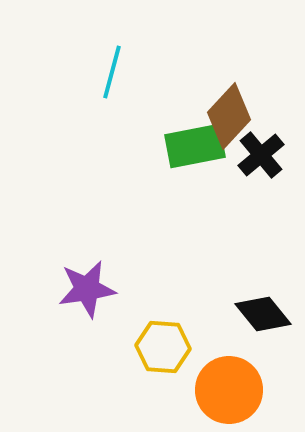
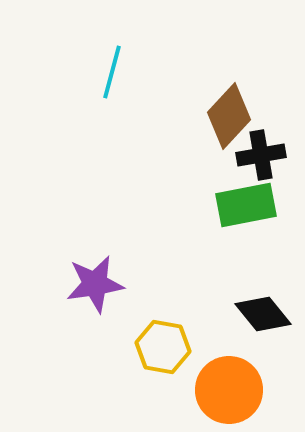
green rectangle: moved 51 px right, 59 px down
black cross: rotated 30 degrees clockwise
purple star: moved 8 px right, 5 px up
yellow hexagon: rotated 6 degrees clockwise
